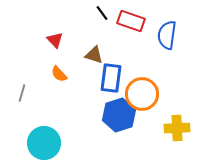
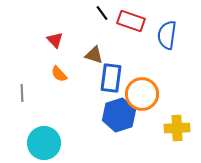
gray line: rotated 18 degrees counterclockwise
